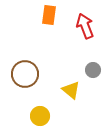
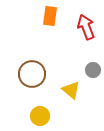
orange rectangle: moved 1 px right, 1 px down
red arrow: moved 1 px right, 1 px down
brown circle: moved 7 px right
